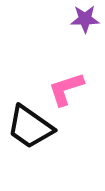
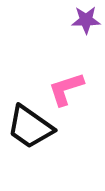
purple star: moved 1 px right, 1 px down
